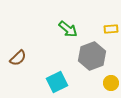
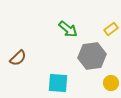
yellow rectangle: rotated 32 degrees counterclockwise
gray hexagon: rotated 12 degrees clockwise
cyan square: moved 1 px right, 1 px down; rotated 30 degrees clockwise
